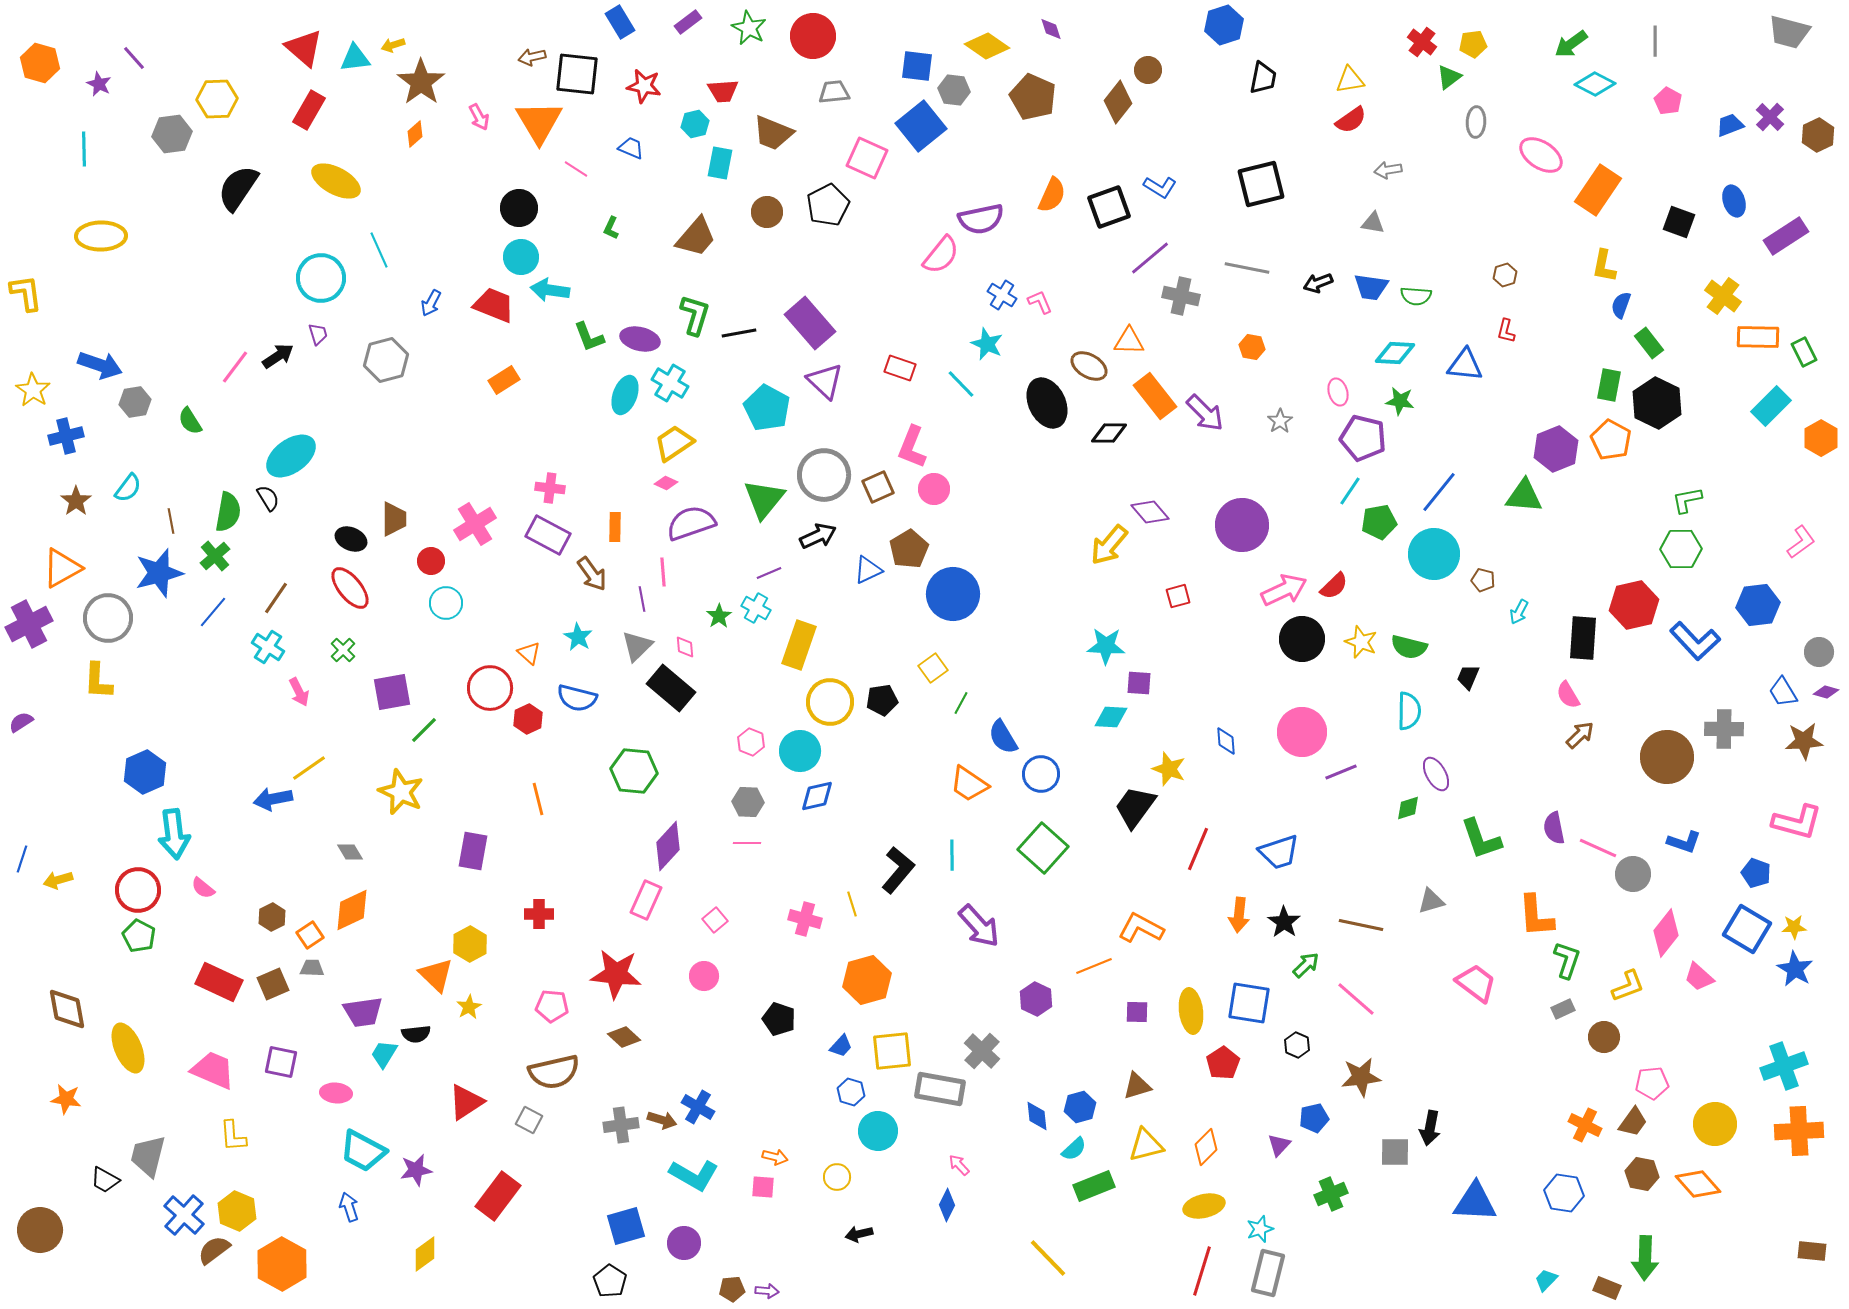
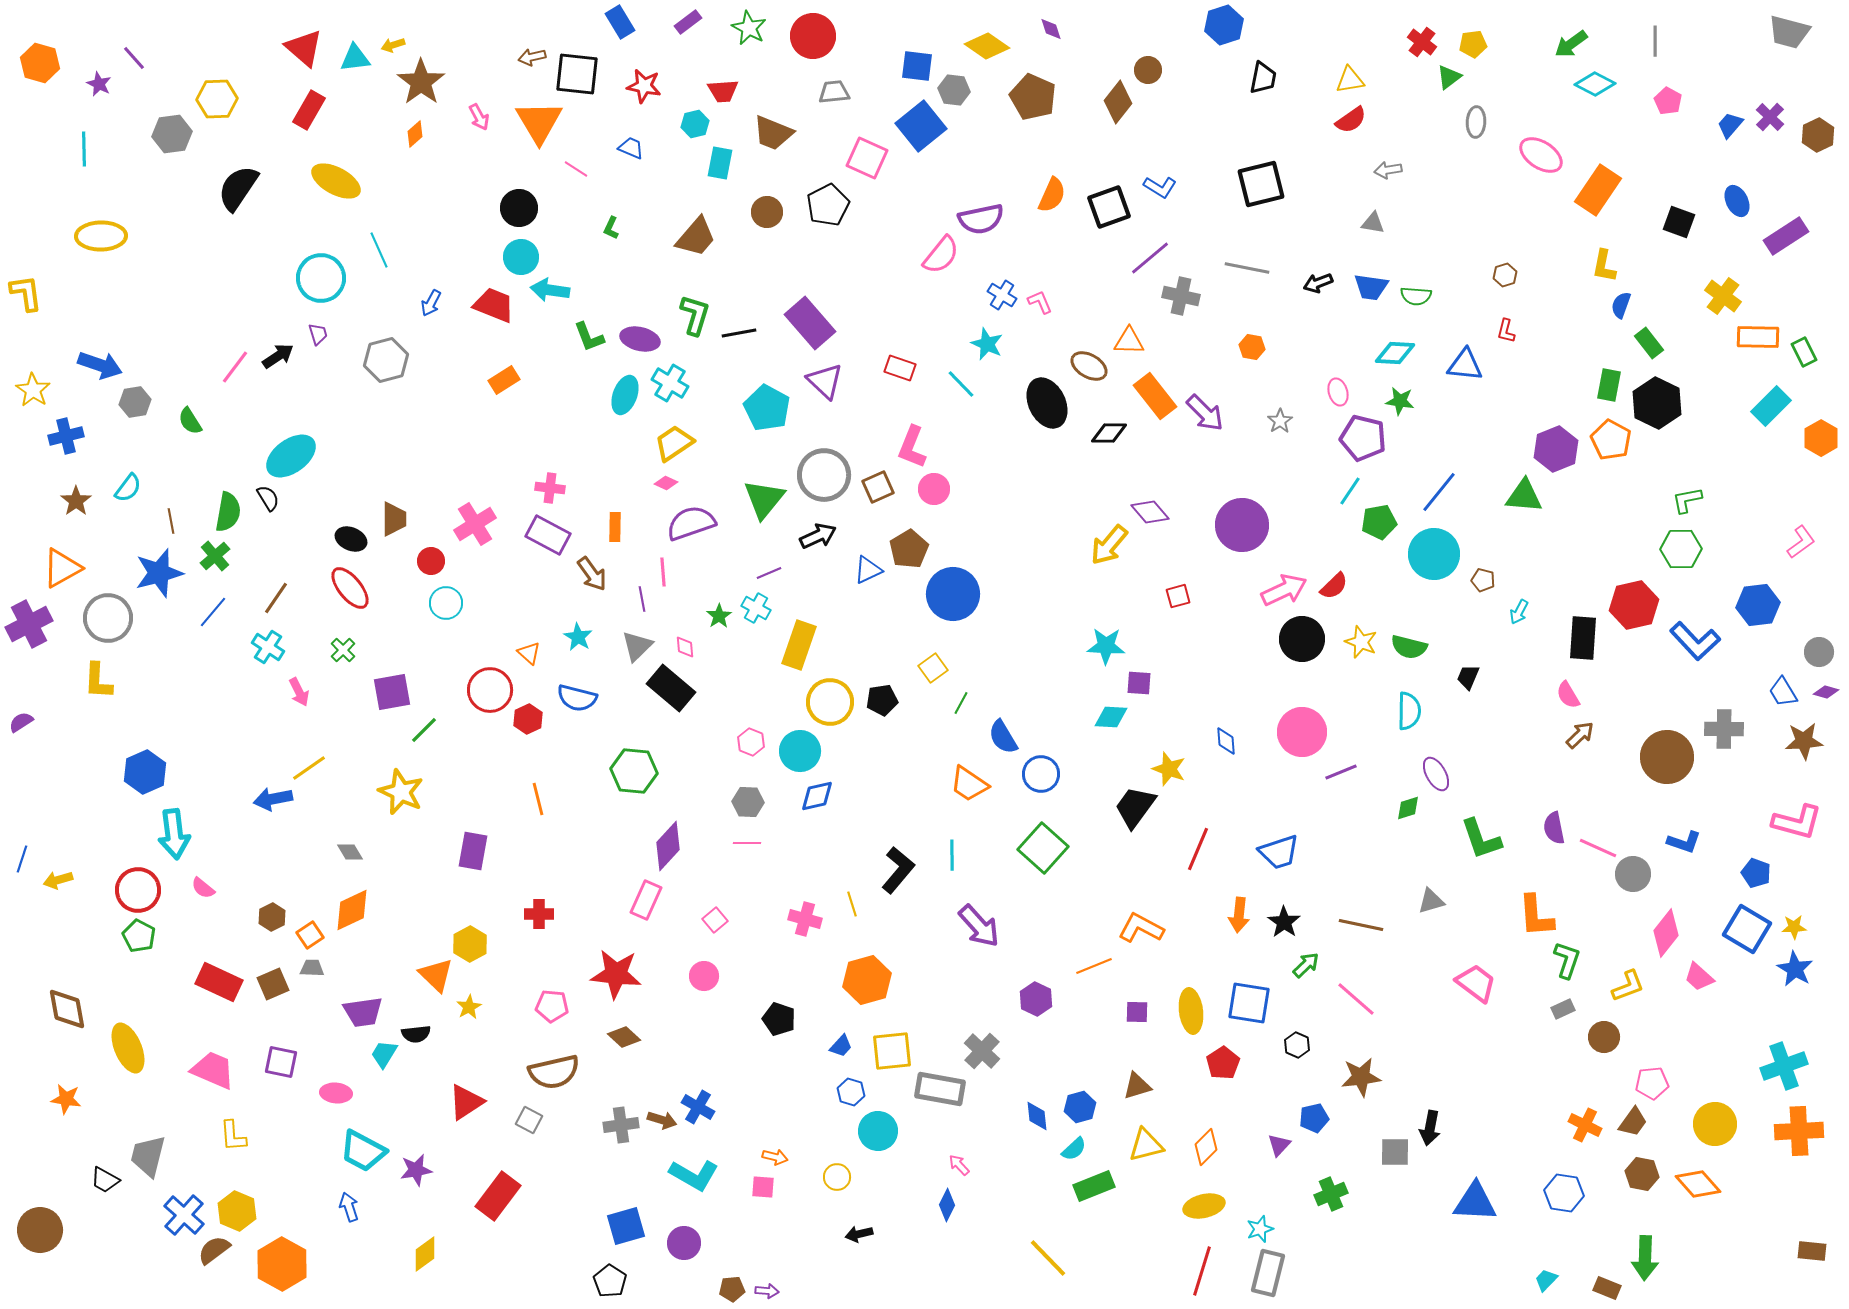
blue trapezoid at (1730, 125): rotated 28 degrees counterclockwise
blue ellipse at (1734, 201): moved 3 px right; rotated 8 degrees counterclockwise
red circle at (490, 688): moved 2 px down
